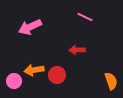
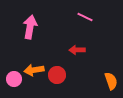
pink arrow: rotated 125 degrees clockwise
pink circle: moved 2 px up
